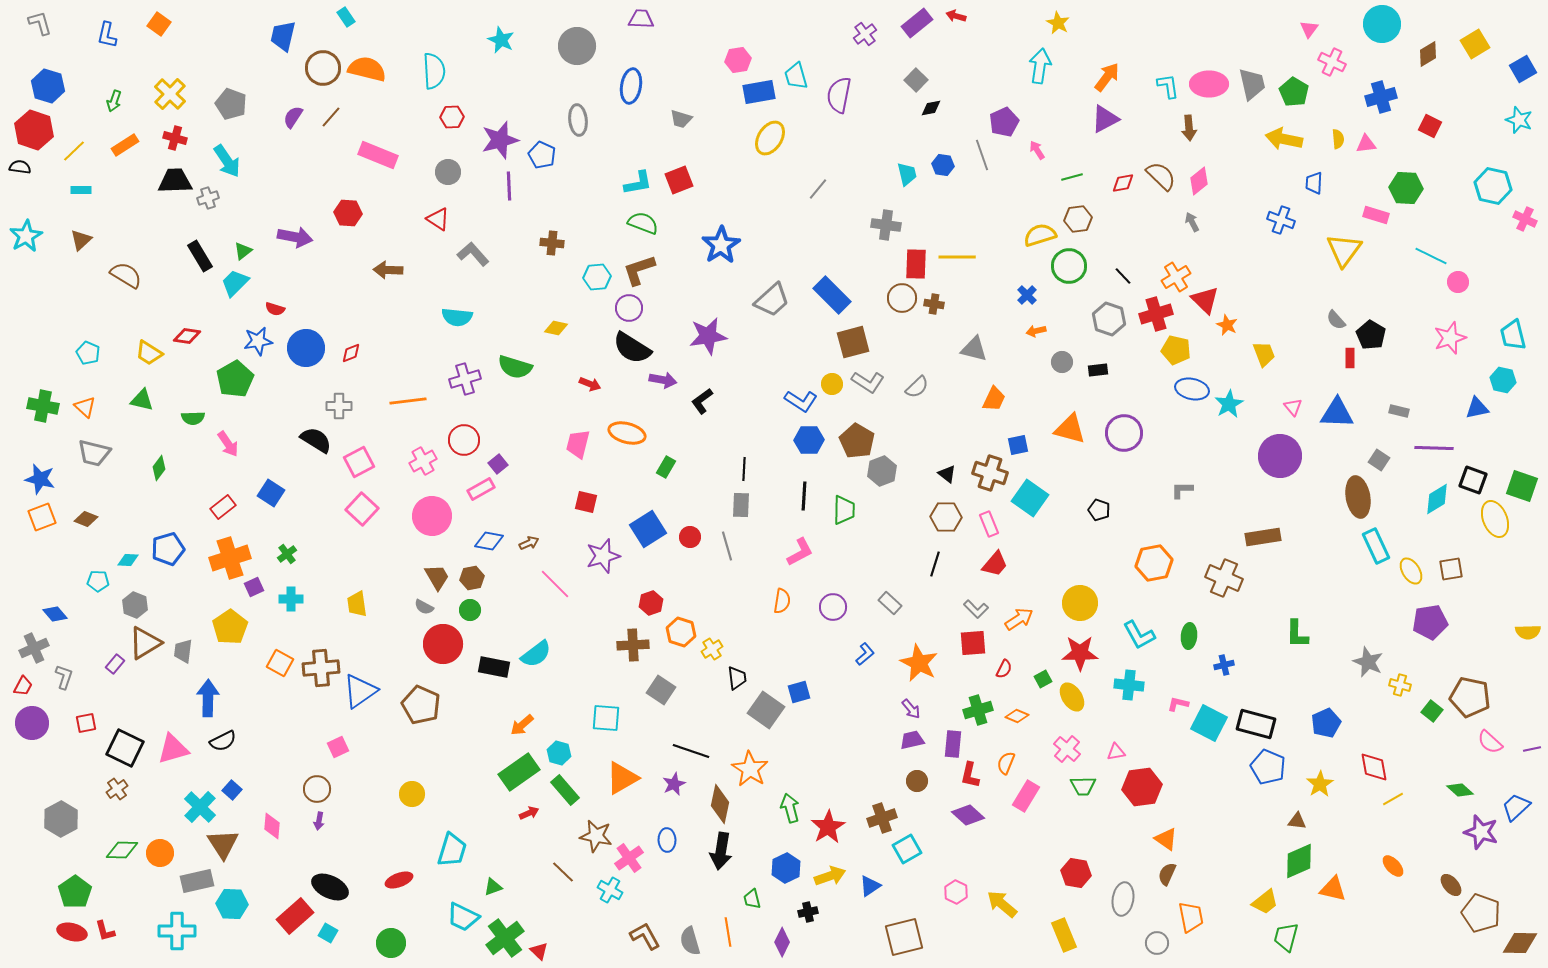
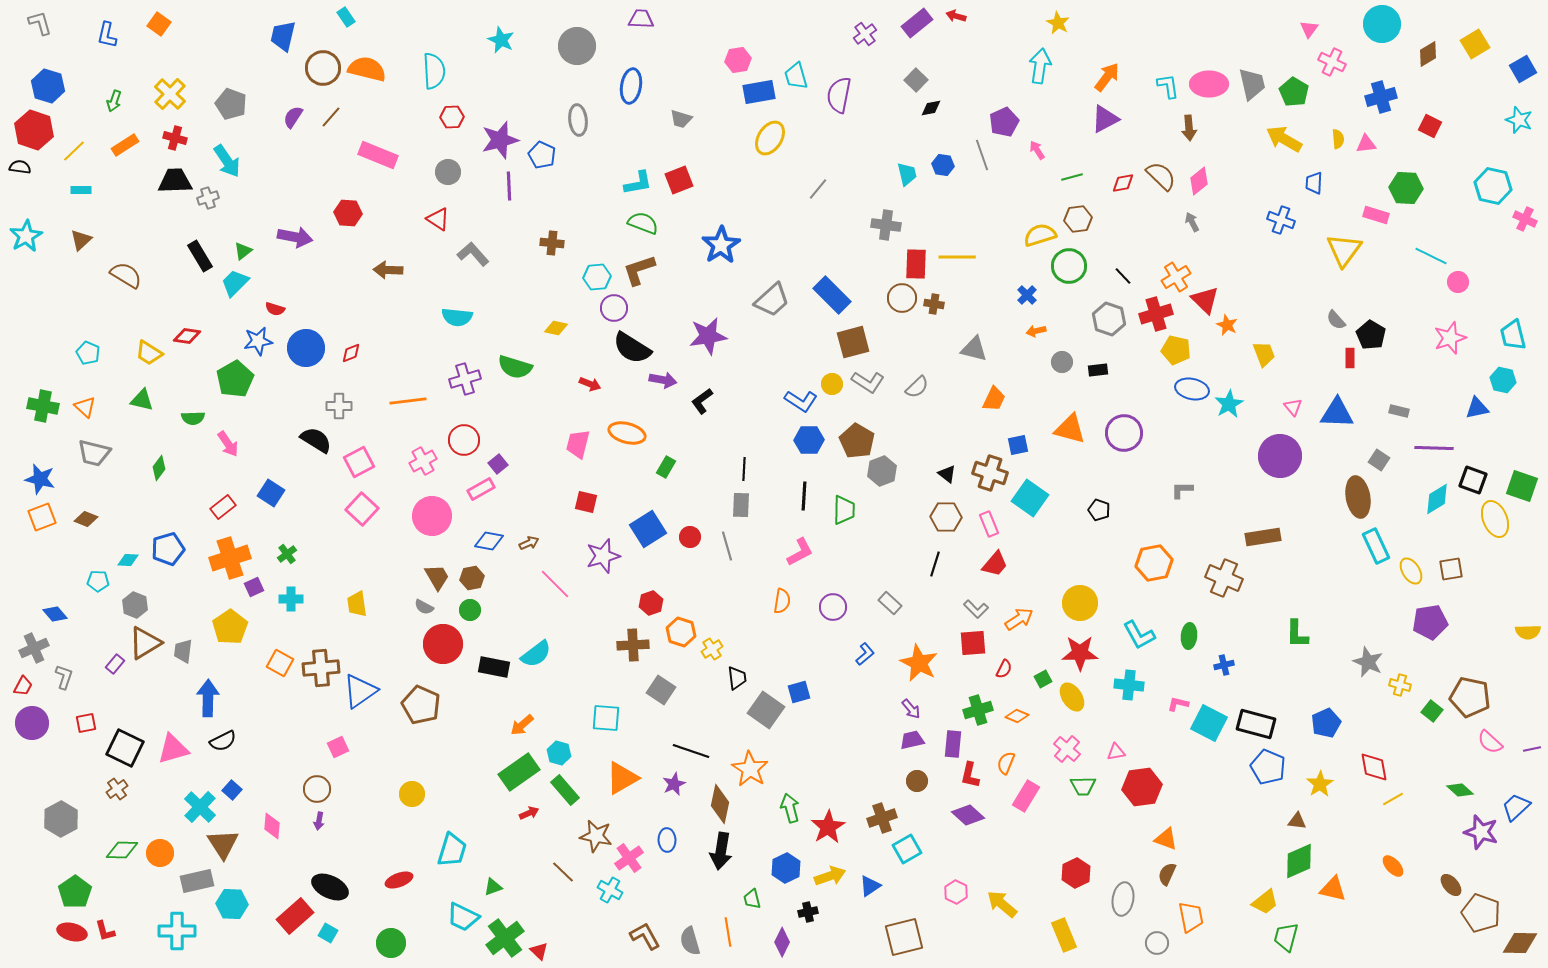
yellow arrow at (1284, 139): rotated 18 degrees clockwise
purple circle at (629, 308): moved 15 px left
orange triangle at (1166, 839): rotated 15 degrees counterclockwise
red hexagon at (1076, 873): rotated 24 degrees clockwise
